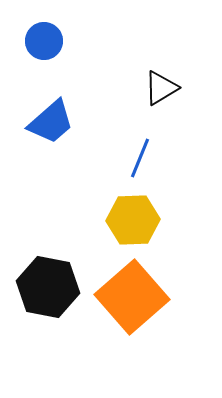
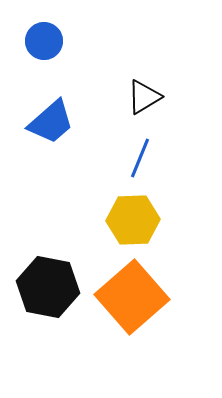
black triangle: moved 17 px left, 9 px down
